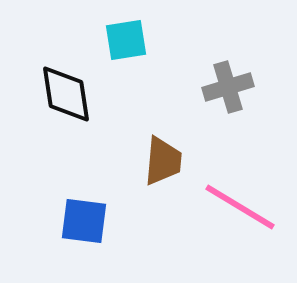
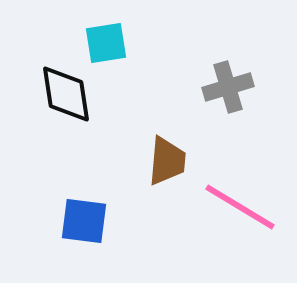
cyan square: moved 20 px left, 3 px down
brown trapezoid: moved 4 px right
